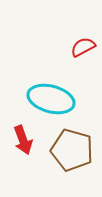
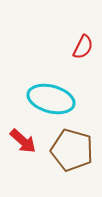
red semicircle: rotated 145 degrees clockwise
red arrow: moved 1 px down; rotated 28 degrees counterclockwise
